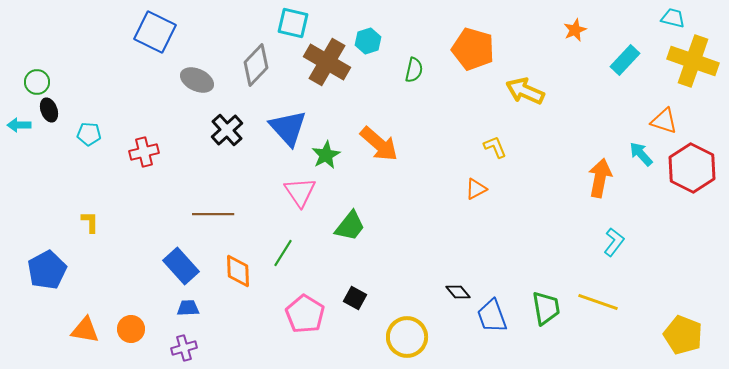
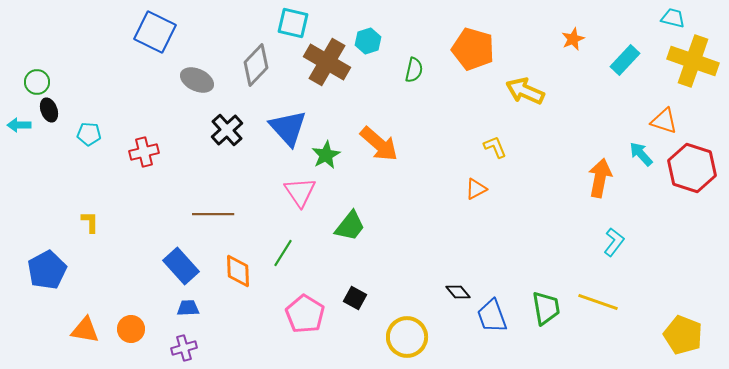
orange star at (575, 30): moved 2 px left, 9 px down
red hexagon at (692, 168): rotated 9 degrees counterclockwise
